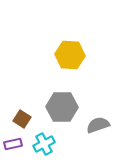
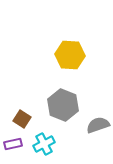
gray hexagon: moved 1 px right, 2 px up; rotated 20 degrees clockwise
